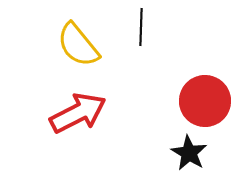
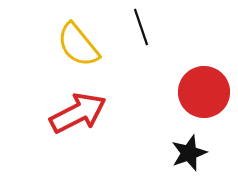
black line: rotated 21 degrees counterclockwise
red circle: moved 1 px left, 9 px up
black star: rotated 21 degrees clockwise
